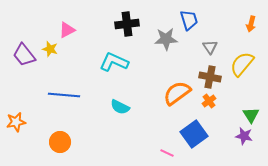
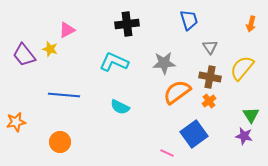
gray star: moved 2 px left, 24 px down
yellow semicircle: moved 4 px down
orange semicircle: moved 1 px up
